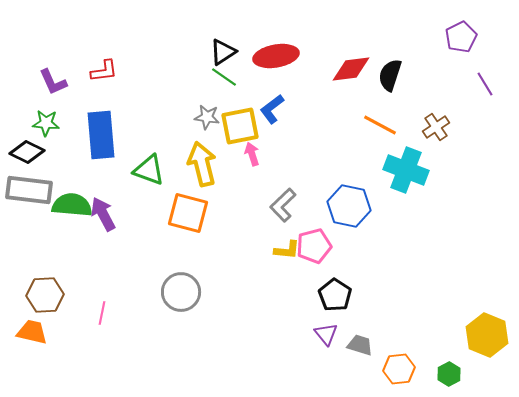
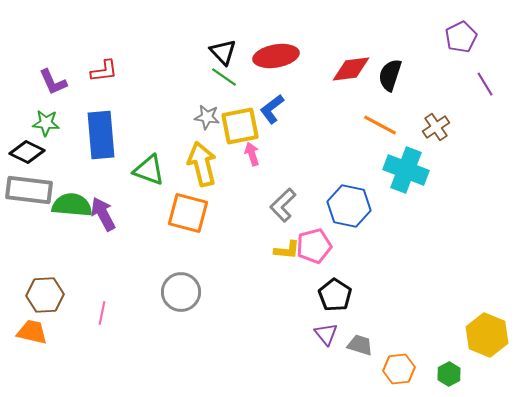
black triangle: rotated 40 degrees counterclockwise
